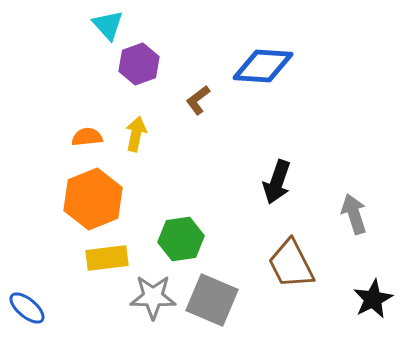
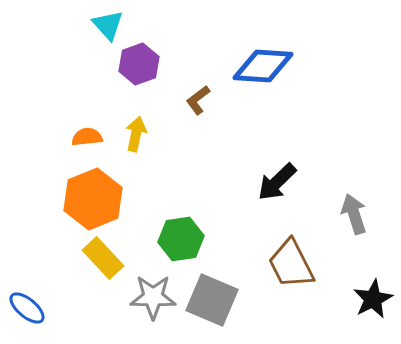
black arrow: rotated 27 degrees clockwise
yellow rectangle: moved 4 px left; rotated 54 degrees clockwise
